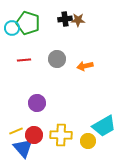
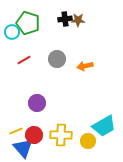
cyan circle: moved 4 px down
red line: rotated 24 degrees counterclockwise
